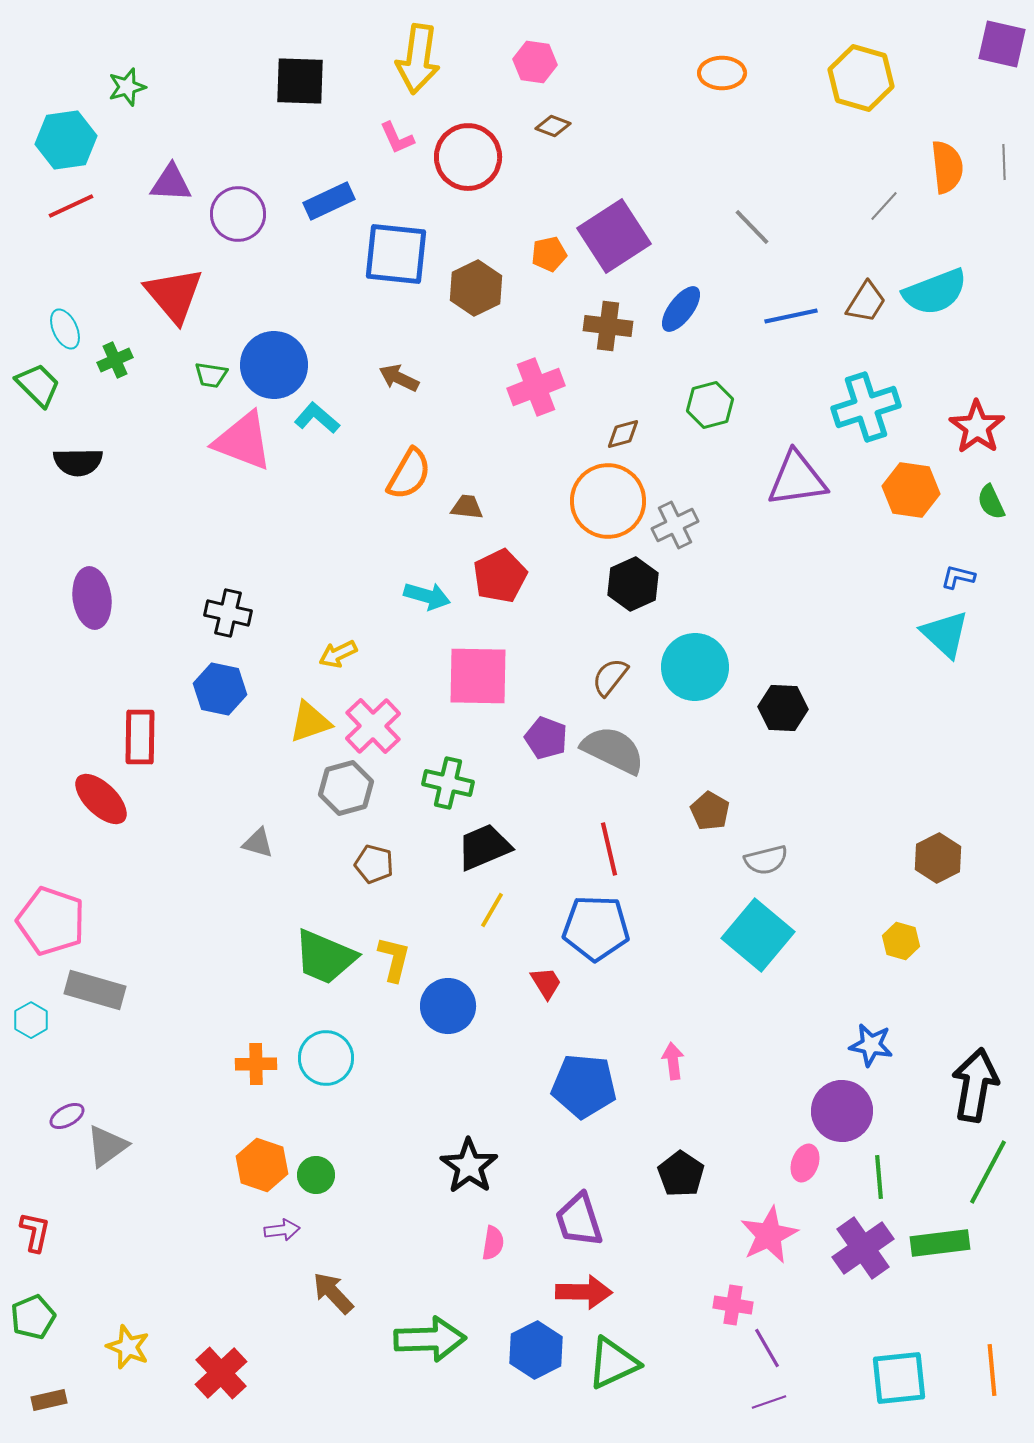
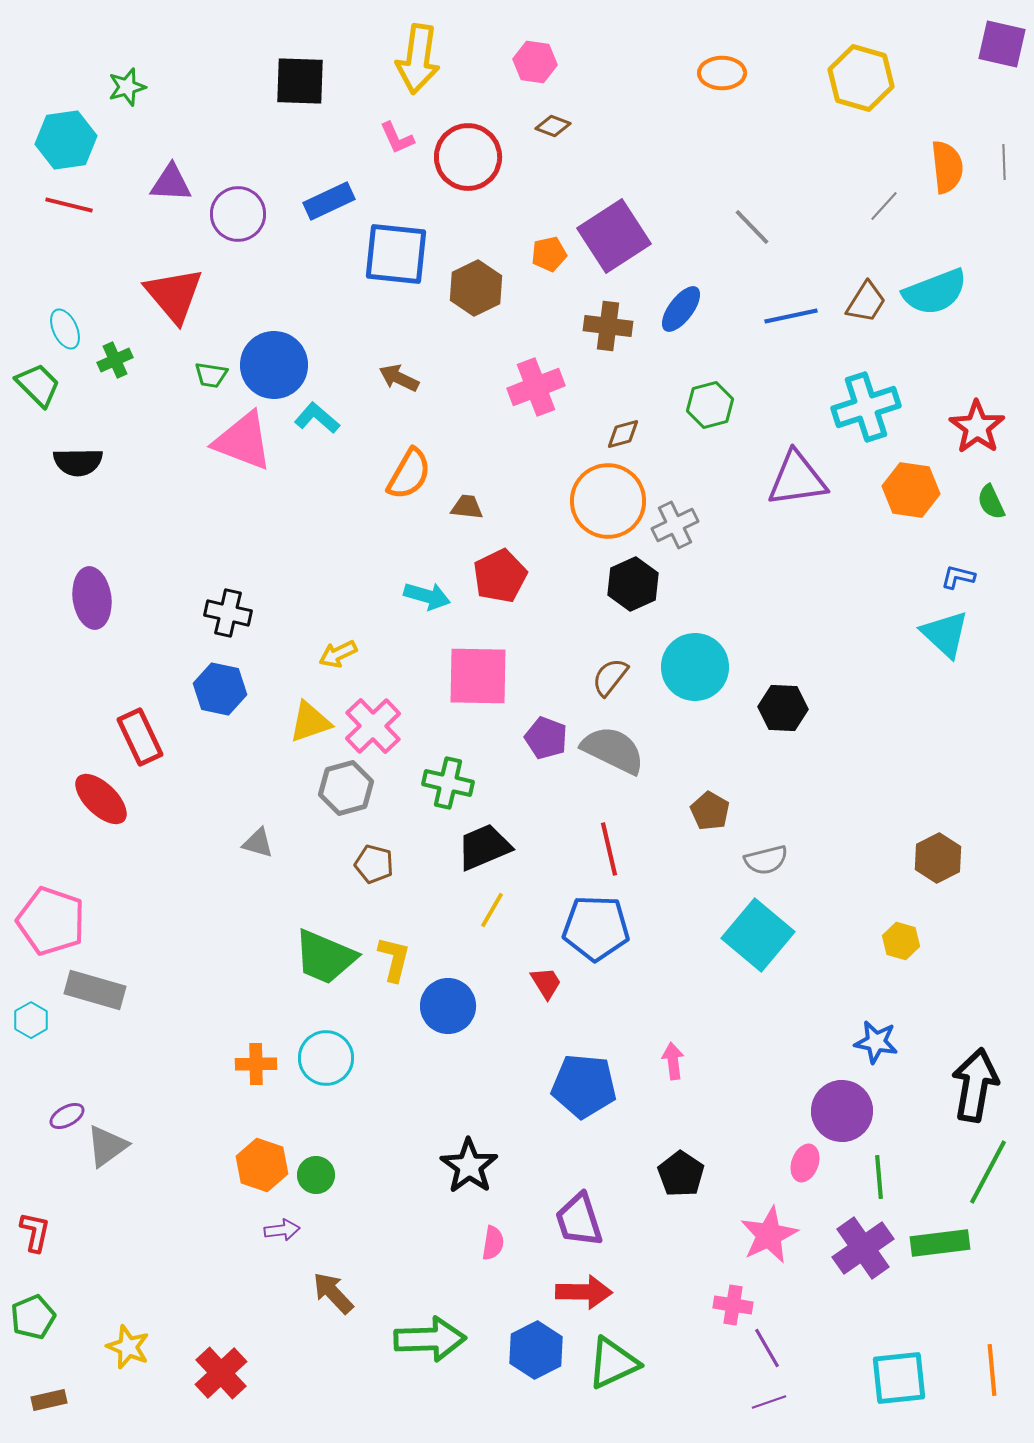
red line at (71, 206): moved 2 px left, 1 px up; rotated 39 degrees clockwise
red rectangle at (140, 737): rotated 26 degrees counterclockwise
blue star at (871, 1045): moved 5 px right, 3 px up
